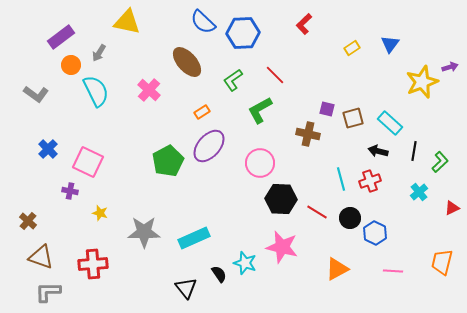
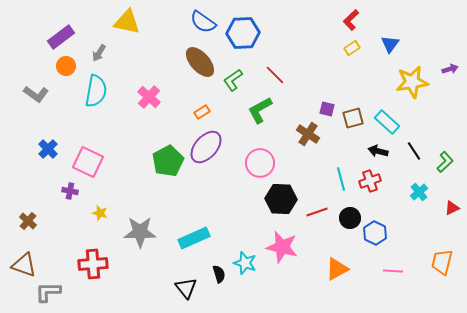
blue semicircle at (203, 22): rotated 8 degrees counterclockwise
red L-shape at (304, 24): moved 47 px right, 4 px up
brown ellipse at (187, 62): moved 13 px right
orange circle at (71, 65): moved 5 px left, 1 px down
purple arrow at (450, 67): moved 2 px down
yellow star at (422, 82): moved 10 px left; rotated 12 degrees clockwise
pink cross at (149, 90): moved 7 px down
cyan semicircle at (96, 91): rotated 36 degrees clockwise
cyan rectangle at (390, 123): moved 3 px left, 1 px up
brown cross at (308, 134): rotated 20 degrees clockwise
purple ellipse at (209, 146): moved 3 px left, 1 px down
black line at (414, 151): rotated 42 degrees counterclockwise
green L-shape at (440, 162): moved 5 px right
red line at (317, 212): rotated 50 degrees counterclockwise
gray star at (144, 232): moved 4 px left
brown triangle at (41, 257): moved 17 px left, 8 px down
black semicircle at (219, 274): rotated 18 degrees clockwise
